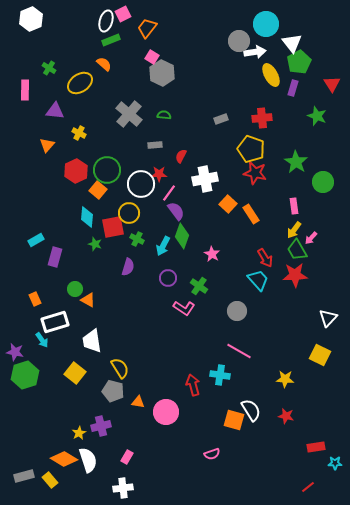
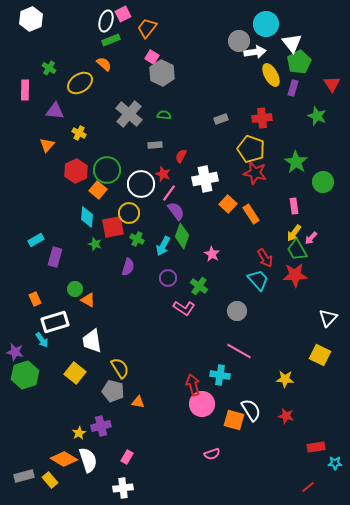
red star at (159, 174): moved 4 px right; rotated 21 degrees clockwise
yellow arrow at (294, 230): moved 3 px down
pink circle at (166, 412): moved 36 px right, 8 px up
